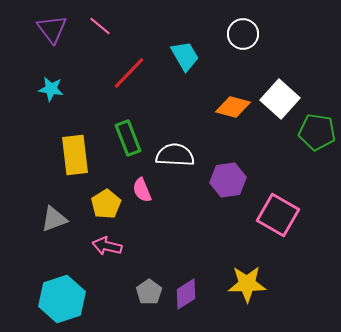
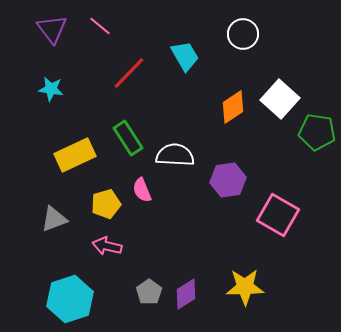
orange diamond: rotated 48 degrees counterclockwise
green rectangle: rotated 12 degrees counterclockwise
yellow rectangle: rotated 72 degrees clockwise
yellow pentagon: rotated 16 degrees clockwise
yellow star: moved 2 px left, 3 px down
cyan hexagon: moved 8 px right
